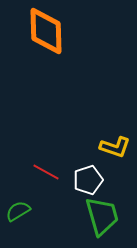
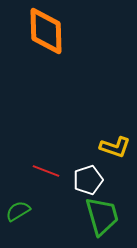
red line: moved 1 px up; rotated 8 degrees counterclockwise
